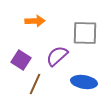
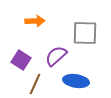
purple semicircle: moved 1 px left
blue ellipse: moved 8 px left, 1 px up
